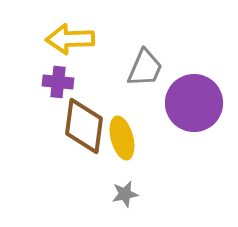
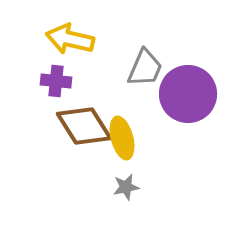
yellow arrow: rotated 15 degrees clockwise
purple cross: moved 2 px left, 1 px up
purple circle: moved 6 px left, 9 px up
brown diamond: rotated 40 degrees counterclockwise
gray star: moved 1 px right, 7 px up
